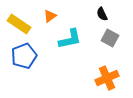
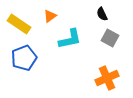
blue pentagon: moved 2 px down
